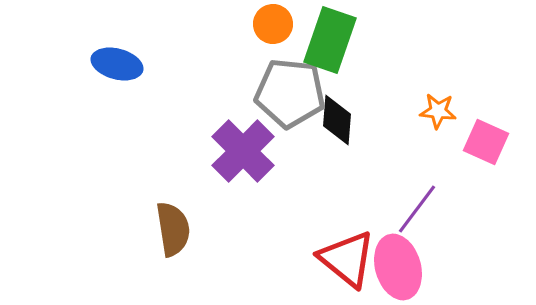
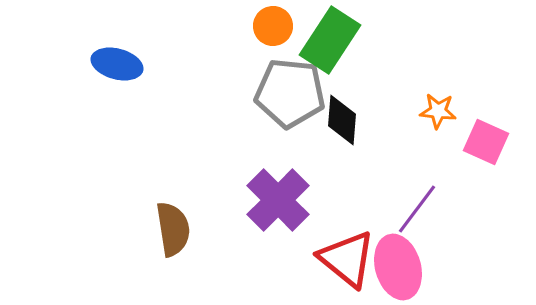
orange circle: moved 2 px down
green rectangle: rotated 14 degrees clockwise
black diamond: moved 5 px right
purple cross: moved 35 px right, 49 px down
